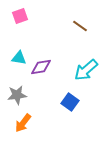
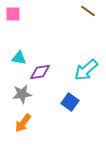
pink square: moved 7 px left, 2 px up; rotated 21 degrees clockwise
brown line: moved 8 px right, 15 px up
purple diamond: moved 1 px left, 5 px down
gray star: moved 5 px right, 1 px up
